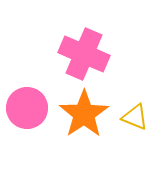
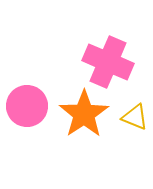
pink cross: moved 24 px right, 8 px down
pink circle: moved 2 px up
